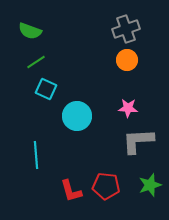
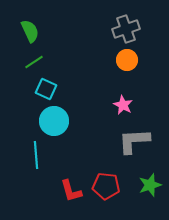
green semicircle: rotated 135 degrees counterclockwise
green line: moved 2 px left
pink star: moved 5 px left, 3 px up; rotated 24 degrees clockwise
cyan circle: moved 23 px left, 5 px down
gray L-shape: moved 4 px left
